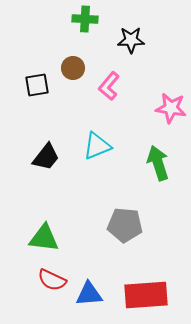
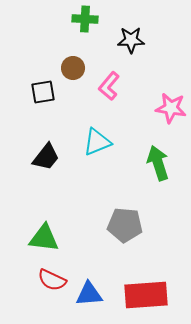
black square: moved 6 px right, 7 px down
cyan triangle: moved 4 px up
